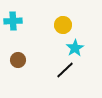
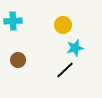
cyan star: rotated 18 degrees clockwise
